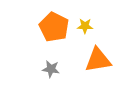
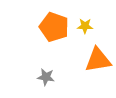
orange pentagon: rotated 8 degrees counterclockwise
gray star: moved 5 px left, 8 px down
